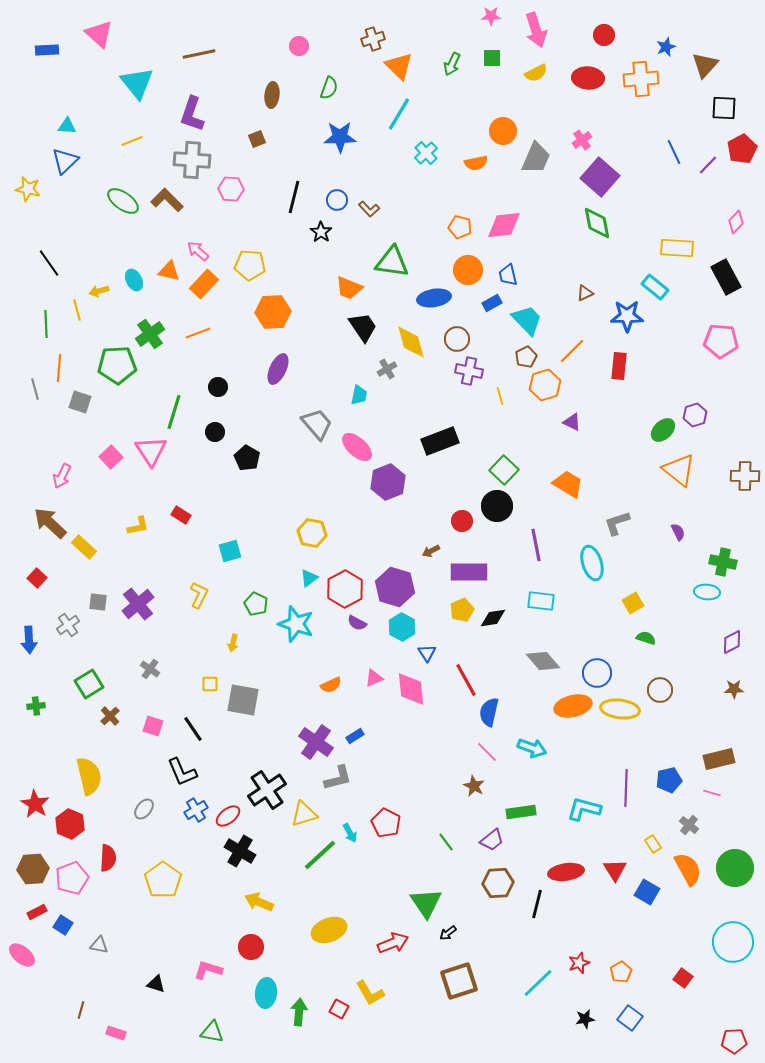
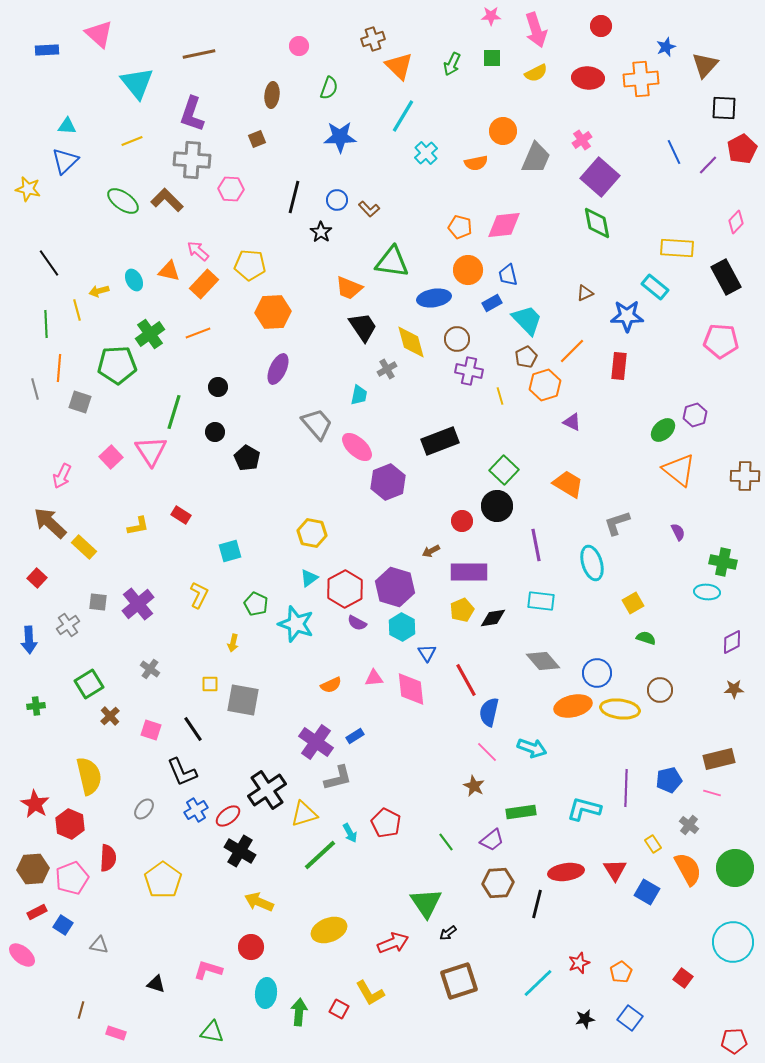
red circle at (604, 35): moved 3 px left, 9 px up
cyan line at (399, 114): moved 4 px right, 2 px down
pink triangle at (374, 678): rotated 18 degrees clockwise
pink square at (153, 726): moved 2 px left, 4 px down
